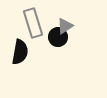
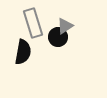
black semicircle: moved 3 px right
